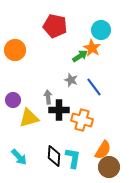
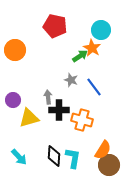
brown circle: moved 2 px up
